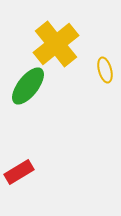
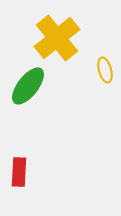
yellow cross: moved 1 px right, 6 px up
red rectangle: rotated 56 degrees counterclockwise
